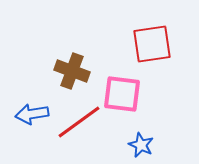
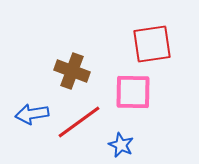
pink square: moved 11 px right, 2 px up; rotated 6 degrees counterclockwise
blue star: moved 20 px left
